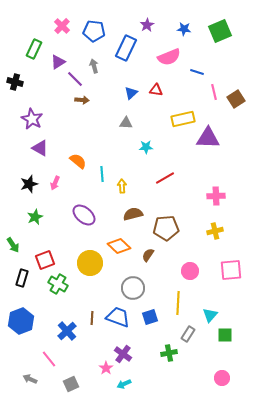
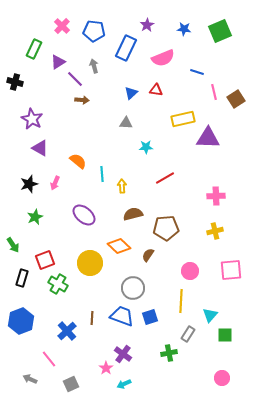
pink semicircle at (169, 57): moved 6 px left, 1 px down
yellow line at (178, 303): moved 3 px right, 2 px up
blue trapezoid at (118, 317): moved 4 px right, 1 px up
